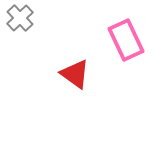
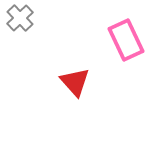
red triangle: moved 8 px down; rotated 12 degrees clockwise
